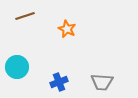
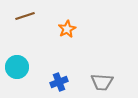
orange star: rotated 18 degrees clockwise
